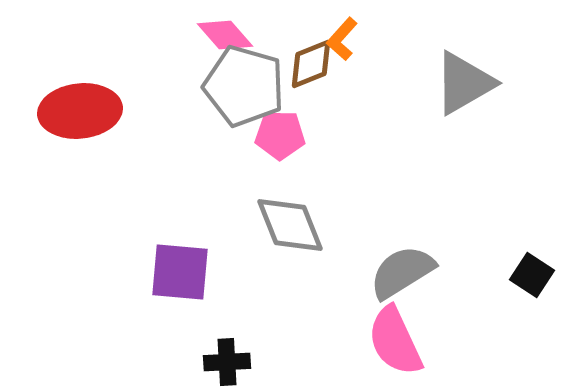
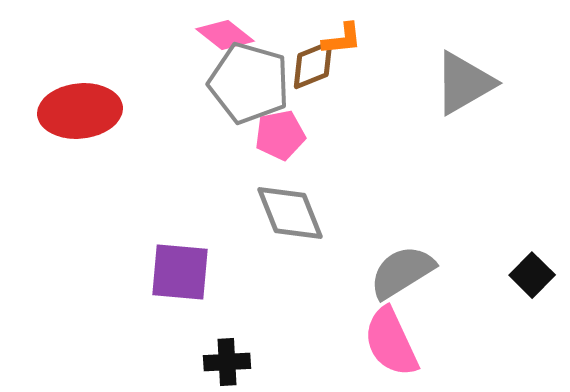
pink diamond: rotated 10 degrees counterclockwise
orange L-shape: rotated 138 degrees counterclockwise
brown diamond: moved 2 px right, 1 px down
gray pentagon: moved 5 px right, 3 px up
pink pentagon: rotated 12 degrees counterclockwise
gray diamond: moved 12 px up
black square: rotated 12 degrees clockwise
pink semicircle: moved 4 px left, 1 px down
